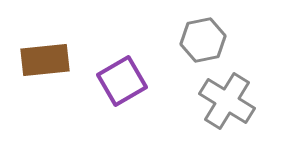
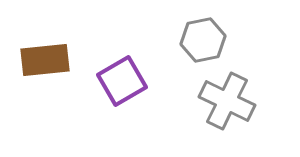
gray cross: rotated 6 degrees counterclockwise
